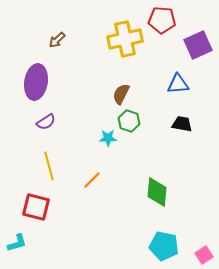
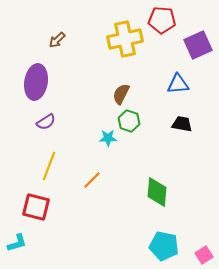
yellow line: rotated 36 degrees clockwise
